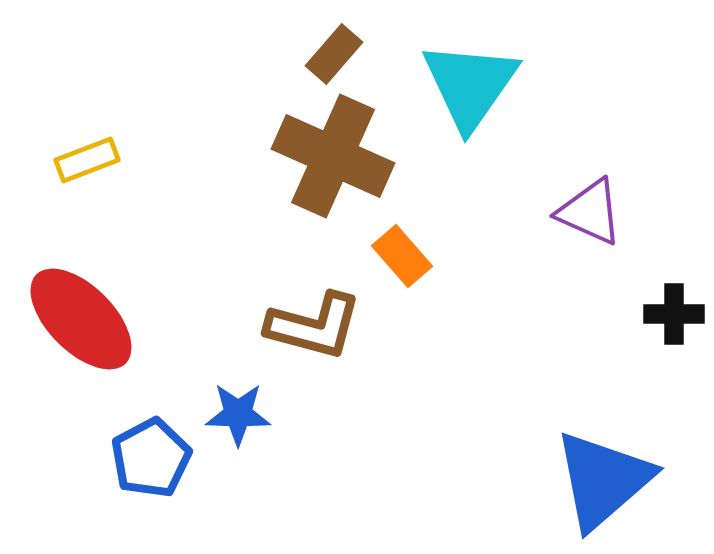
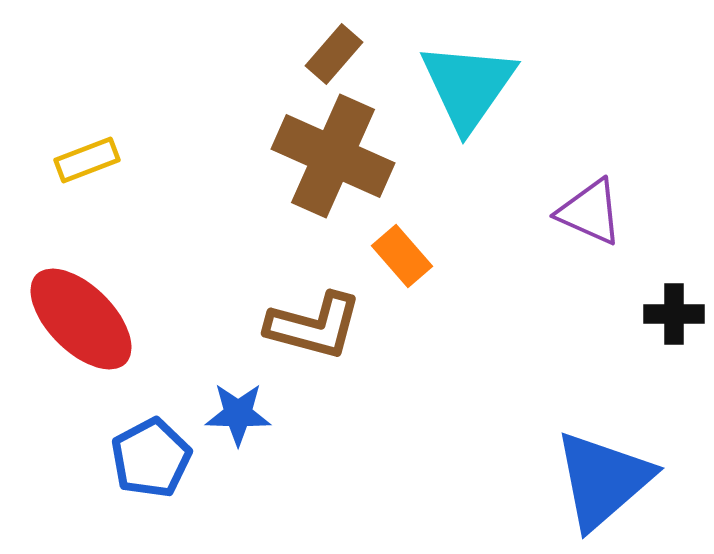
cyan triangle: moved 2 px left, 1 px down
